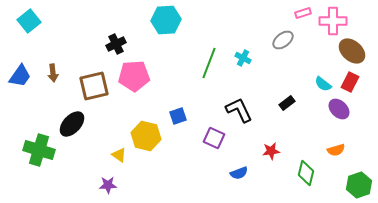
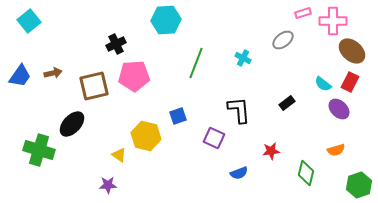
green line: moved 13 px left
brown arrow: rotated 96 degrees counterclockwise
black L-shape: rotated 20 degrees clockwise
